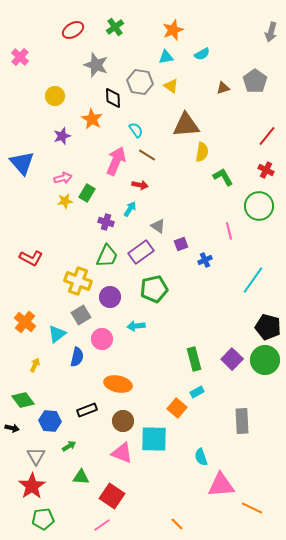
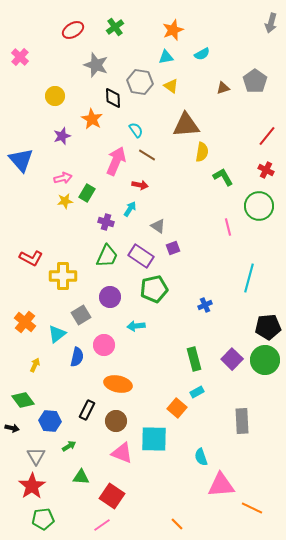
gray arrow at (271, 32): moved 9 px up
blue triangle at (22, 163): moved 1 px left, 3 px up
pink line at (229, 231): moved 1 px left, 4 px up
purple square at (181, 244): moved 8 px left, 4 px down
purple rectangle at (141, 252): moved 4 px down; rotated 70 degrees clockwise
blue cross at (205, 260): moved 45 px down
cyan line at (253, 280): moved 4 px left, 2 px up; rotated 20 degrees counterclockwise
yellow cross at (78, 281): moved 15 px left, 5 px up; rotated 20 degrees counterclockwise
black pentagon at (268, 327): rotated 20 degrees counterclockwise
pink circle at (102, 339): moved 2 px right, 6 px down
black rectangle at (87, 410): rotated 42 degrees counterclockwise
brown circle at (123, 421): moved 7 px left
